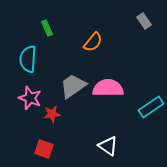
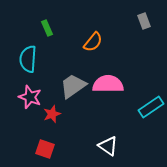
gray rectangle: rotated 14 degrees clockwise
pink semicircle: moved 4 px up
pink star: moved 1 px up
red star: rotated 12 degrees counterclockwise
red square: moved 1 px right
